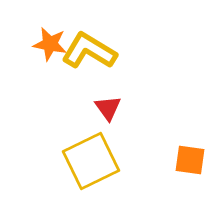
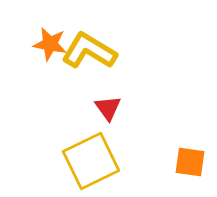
orange square: moved 2 px down
